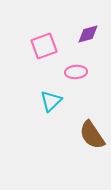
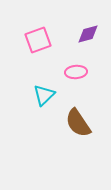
pink square: moved 6 px left, 6 px up
cyan triangle: moved 7 px left, 6 px up
brown semicircle: moved 14 px left, 12 px up
